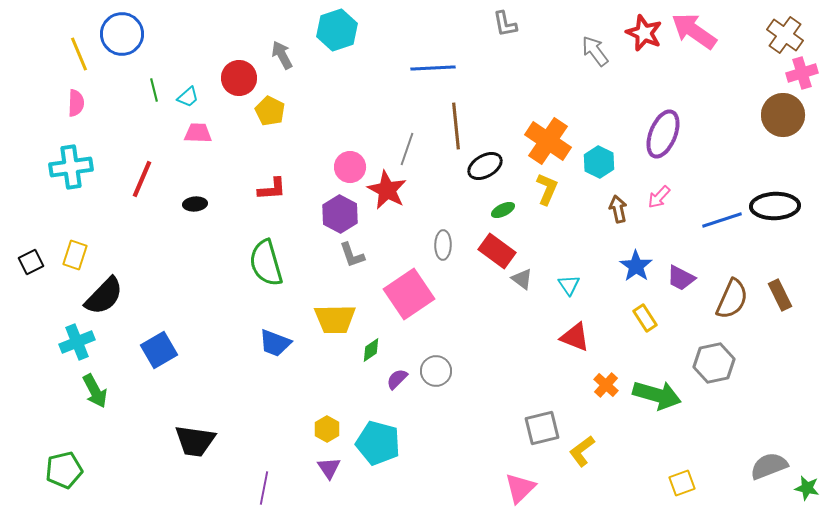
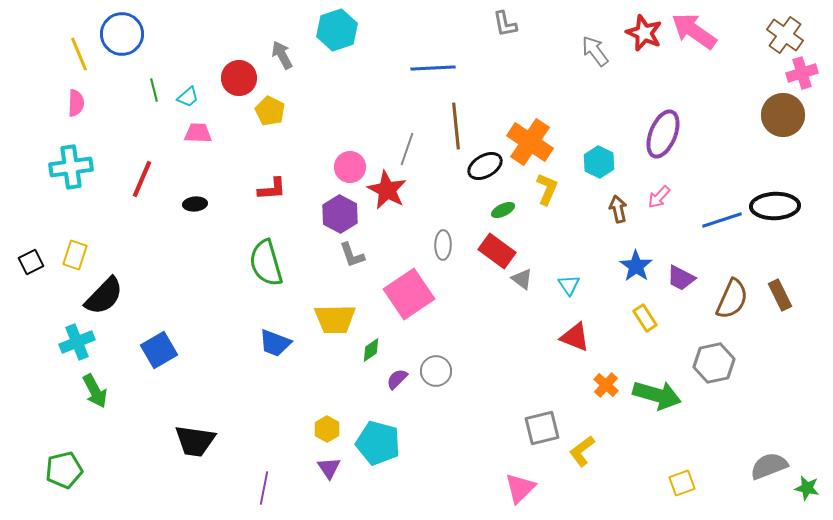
orange cross at (548, 141): moved 18 px left, 1 px down
